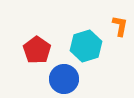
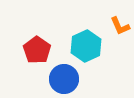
orange L-shape: rotated 145 degrees clockwise
cyan hexagon: rotated 8 degrees counterclockwise
